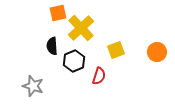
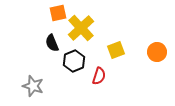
black semicircle: moved 3 px up; rotated 18 degrees counterclockwise
